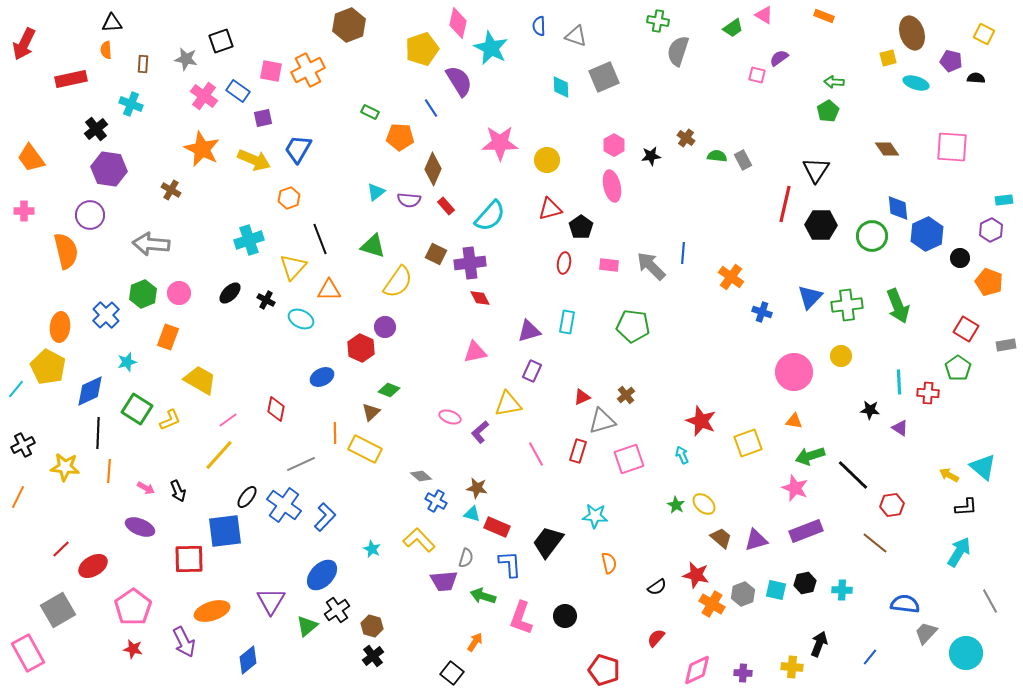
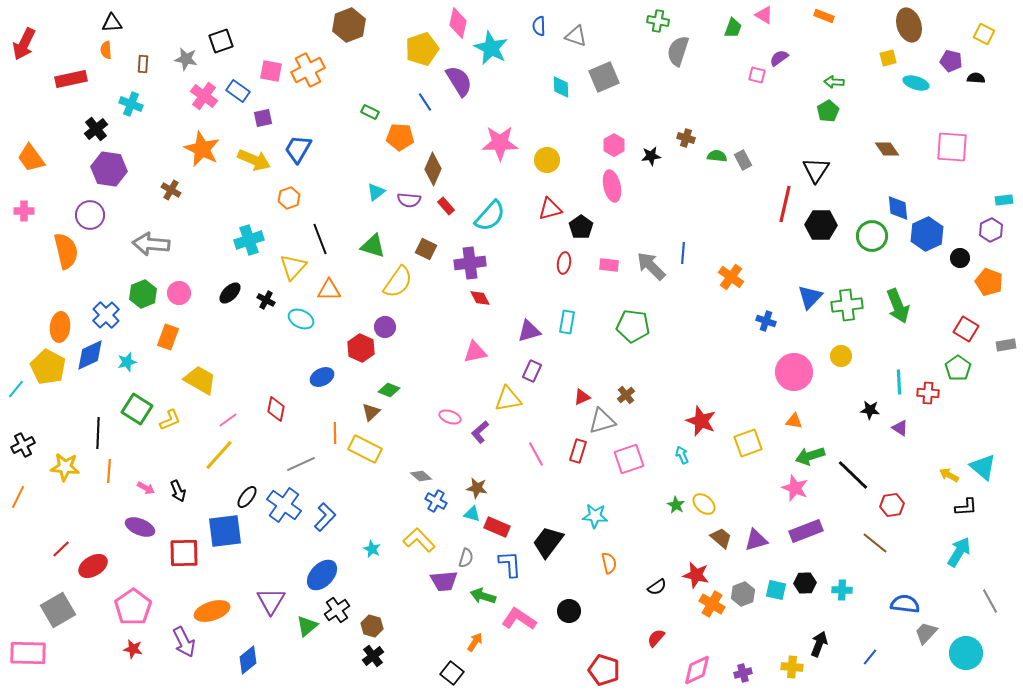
green trapezoid at (733, 28): rotated 35 degrees counterclockwise
brown ellipse at (912, 33): moved 3 px left, 8 px up
blue line at (431, 108): moved 6 px left, 6 px up
brown cross at (686, 138): rotated 18 degrees counterclockwise
brown square at (436, 254): moved 10 px left, 5 px up
blue cross at (762, 312): moved 4 px right, 9 px down
blue diamond at (90, 391): moved 36 px up
yellow triangle at (508, 404): moved 5 px up
red square at (189, 559): moved 5 px left, 6 px up
black hexagon at (805, 583): rotated 10 degrees clockwise
black circle at (565, 616): moved 4 px right, 5 px up
pink L-shape at (521, 618): moved 2 px left, 1 px down; rotated 104 degrees clockwise
pink rectangle at (28, 653): rotated 60 degrees counterclockwise
purple cross at (743, 673): rotated 18 degrees counterclockwise
